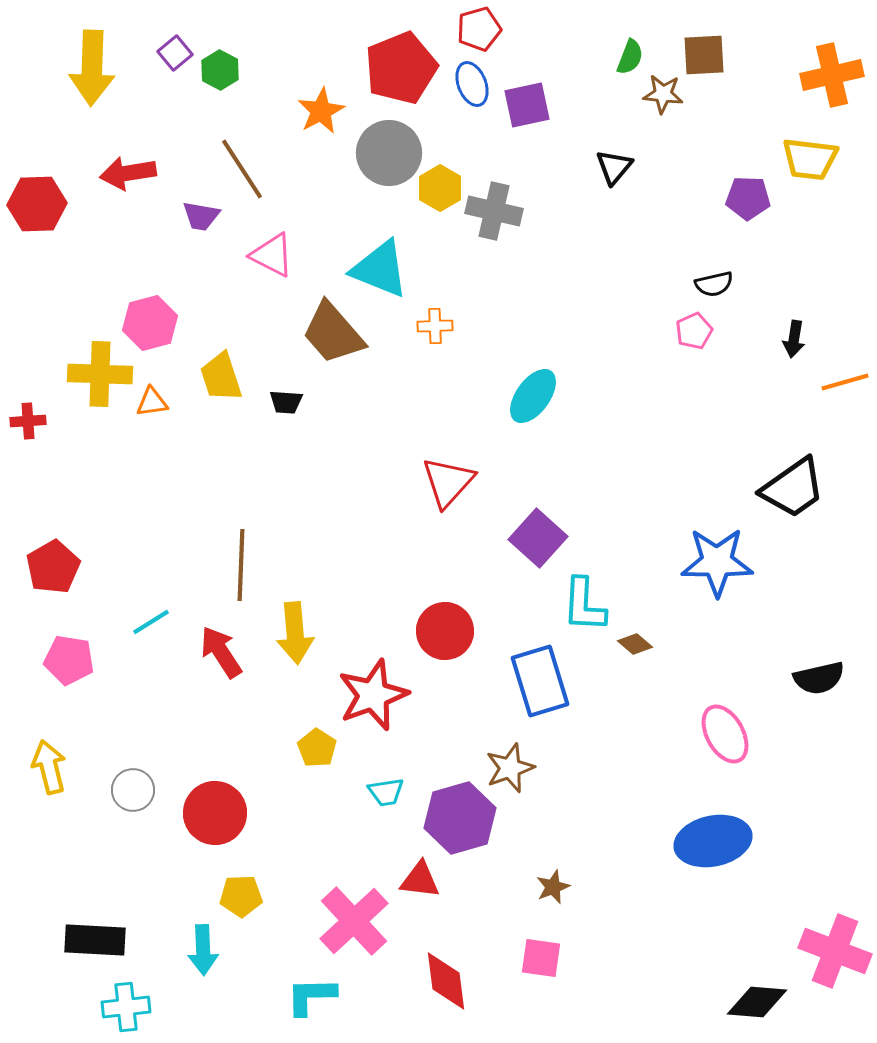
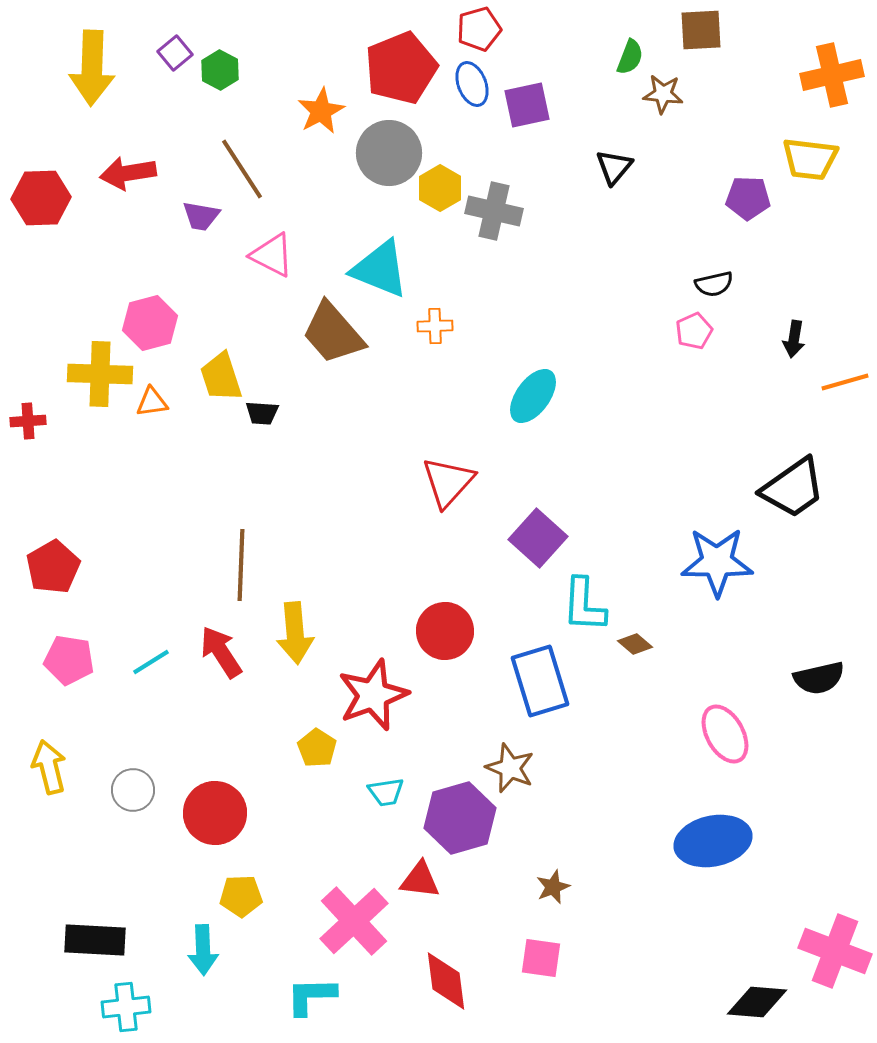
brown square at (704, 55): moved 3 px left, 25 px up
red hexagon at (37, 204): moved 4 px right, 6 px up
black trapezoid at (286, 402): moved 24 px left, 11 px down
cyan line at (151, 622): moved 40 px down
brown star at (510, 768): rotated 30 degrees counterclockwise
